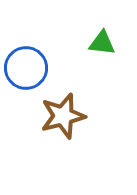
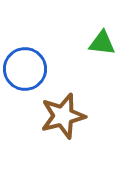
blue circle: moved 1 px left, 1 px down
